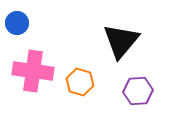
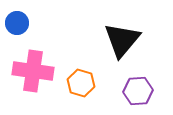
black triangle: moved 1 px right, 1 px up
orange hexagon: moved 1 px right, 1 px down
